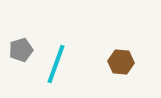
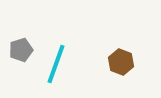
brown hexagon: rotated 15 degrees clockwise
